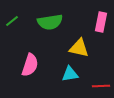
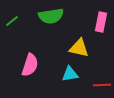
green semicircle: moved 1 px right, 6 px up
red line: moved 1 px right, 1 px up
